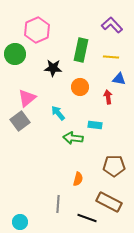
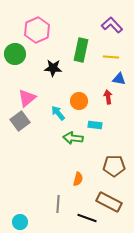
orange circle: moved 1 px left, 14 px down
